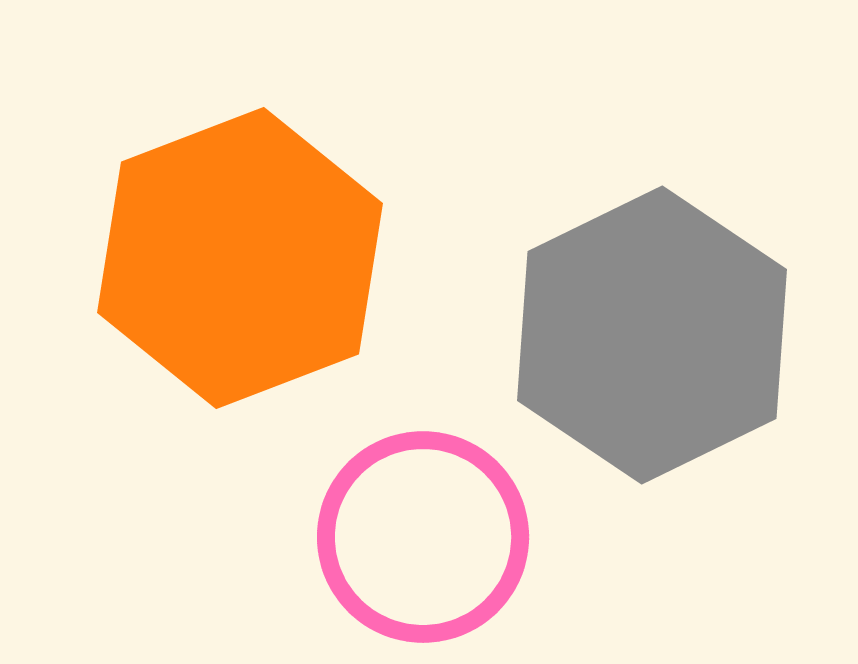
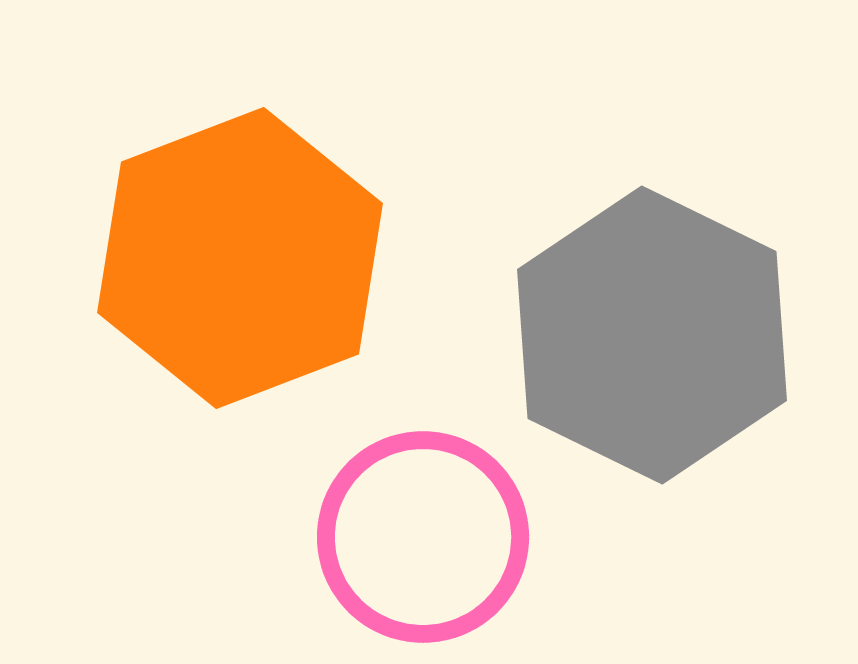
gray hexagon: rotated 8 degrees counterclockwise
